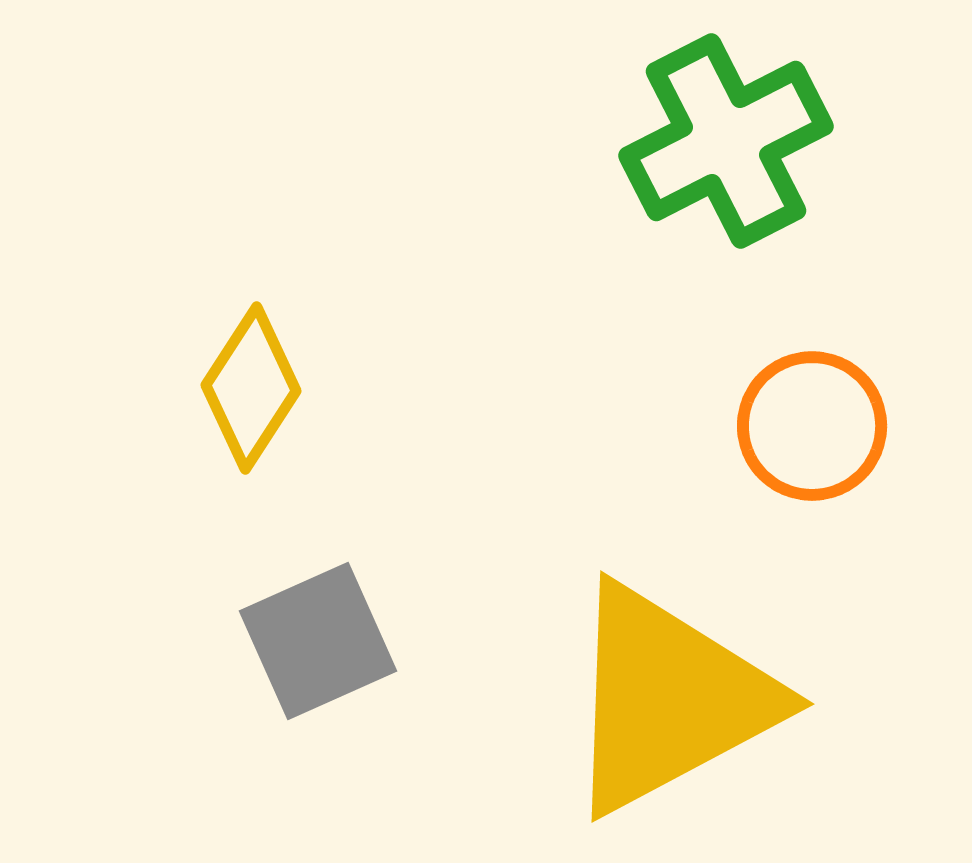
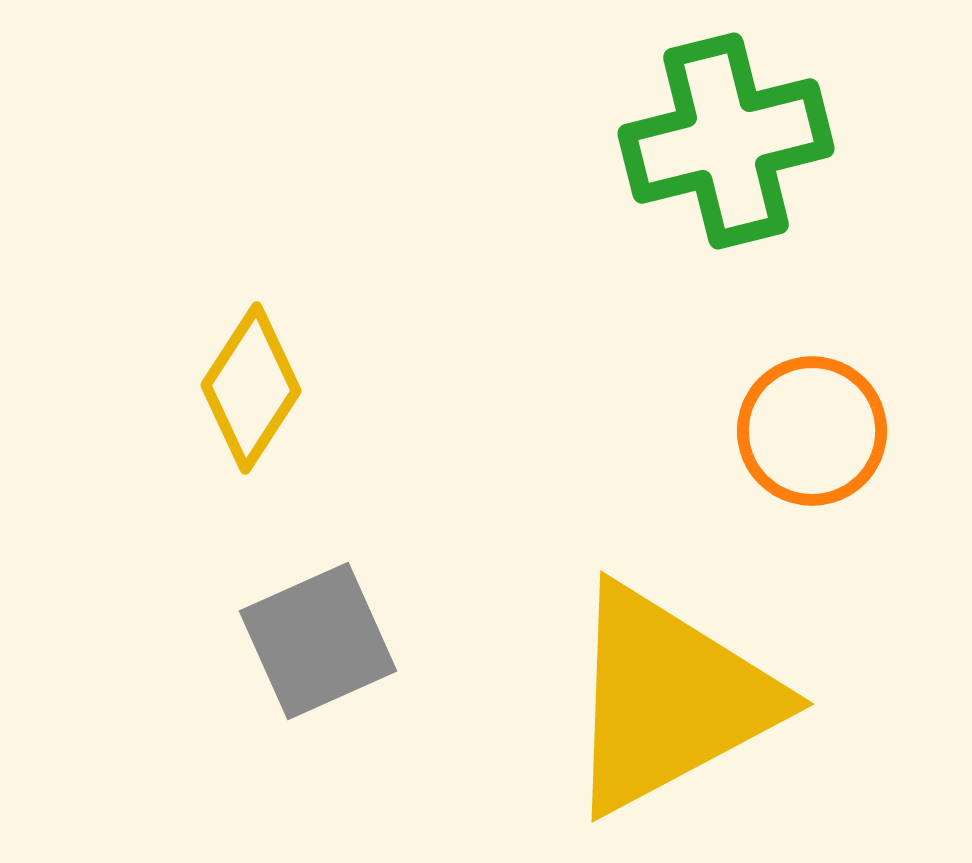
green cross: rotated 13 degrees clockwise
orange circle: moved 5 px down
